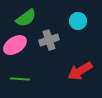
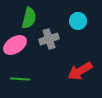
green semicircle: moved 3 px right; rotated 40 degrees counterclockwise
gray cross: moved 1 px up
